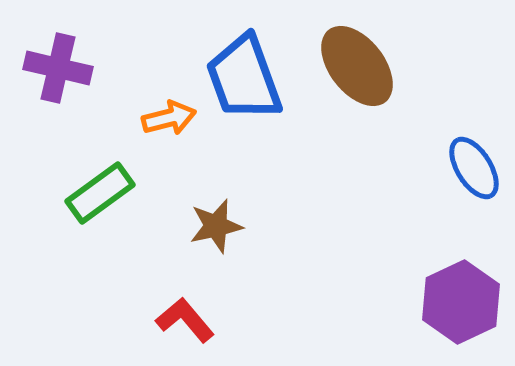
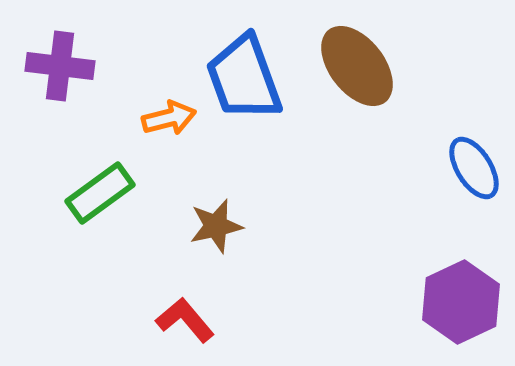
purple cross: moved 2 px right, 2 px up; rotated 6 degrees counterclockwise
